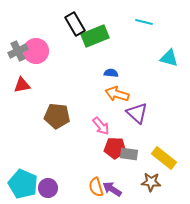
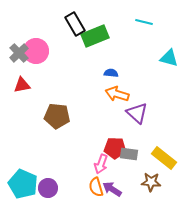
gray cross: moved 1 px right, 2 px down; rotated 18 degrees counterclockwise
pink arrow: moved 38 px down; rotated 60 degrees clockwise
